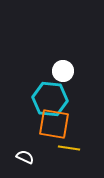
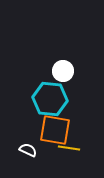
orange square: moved 1 px right, 6 px down
white semicircle: moved 3 px right, 7 px up
